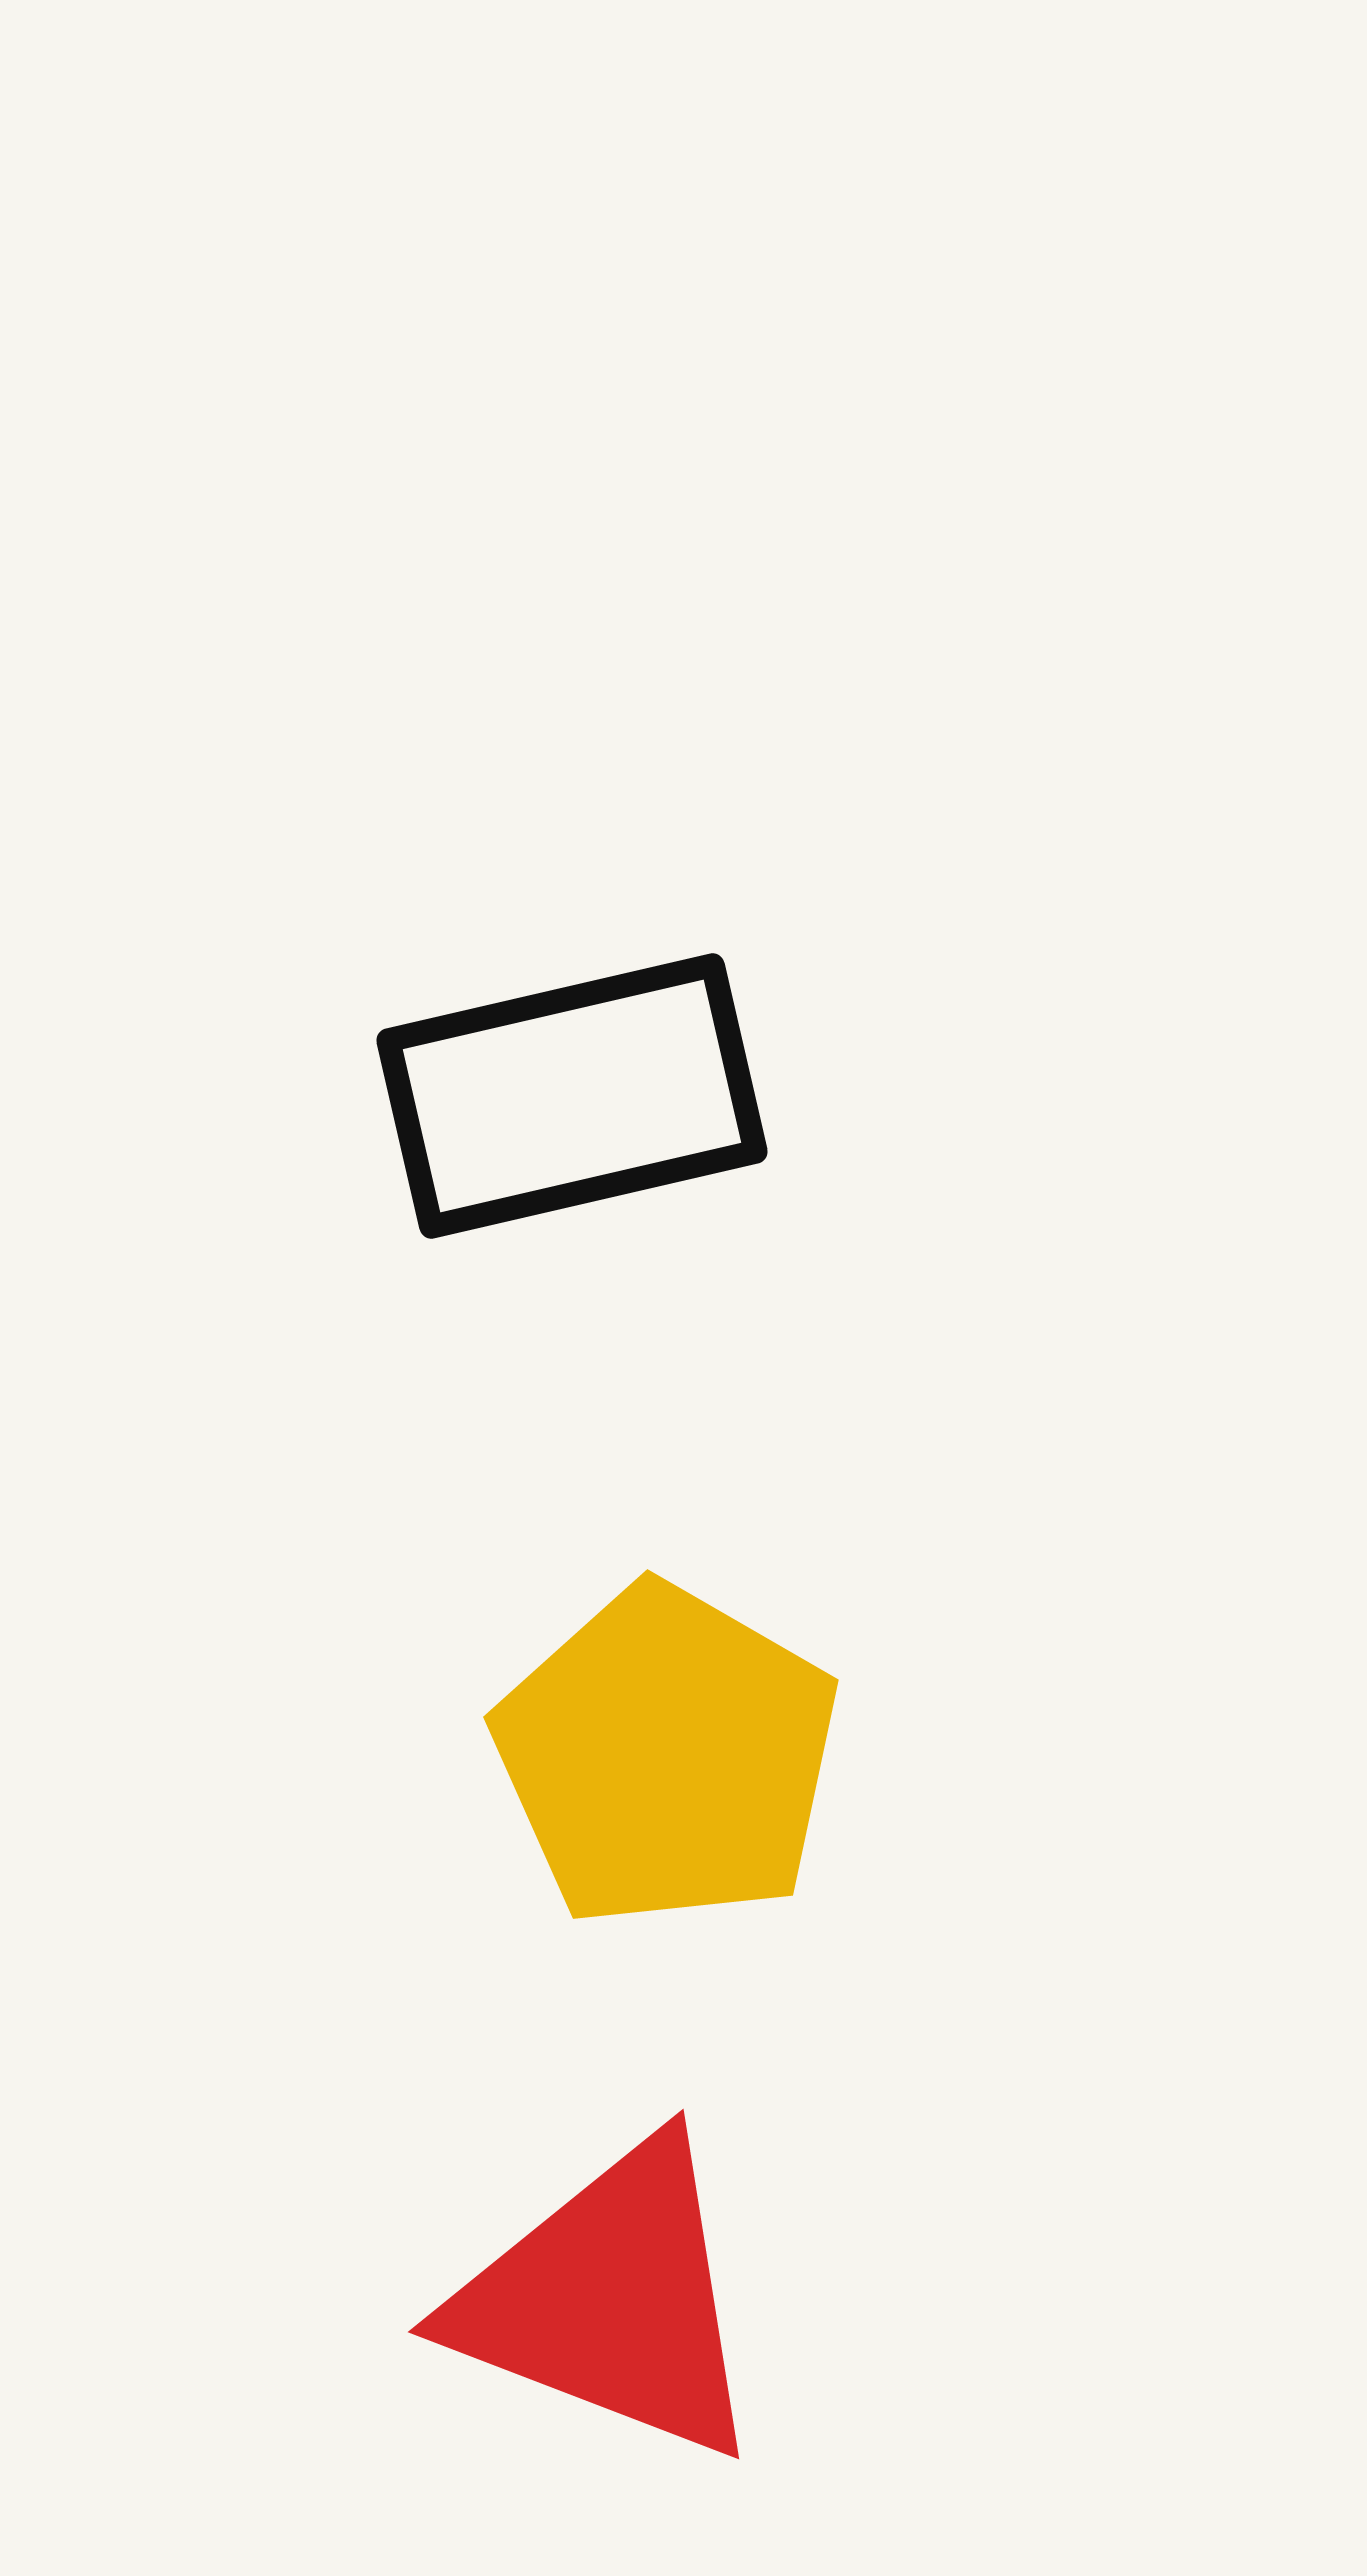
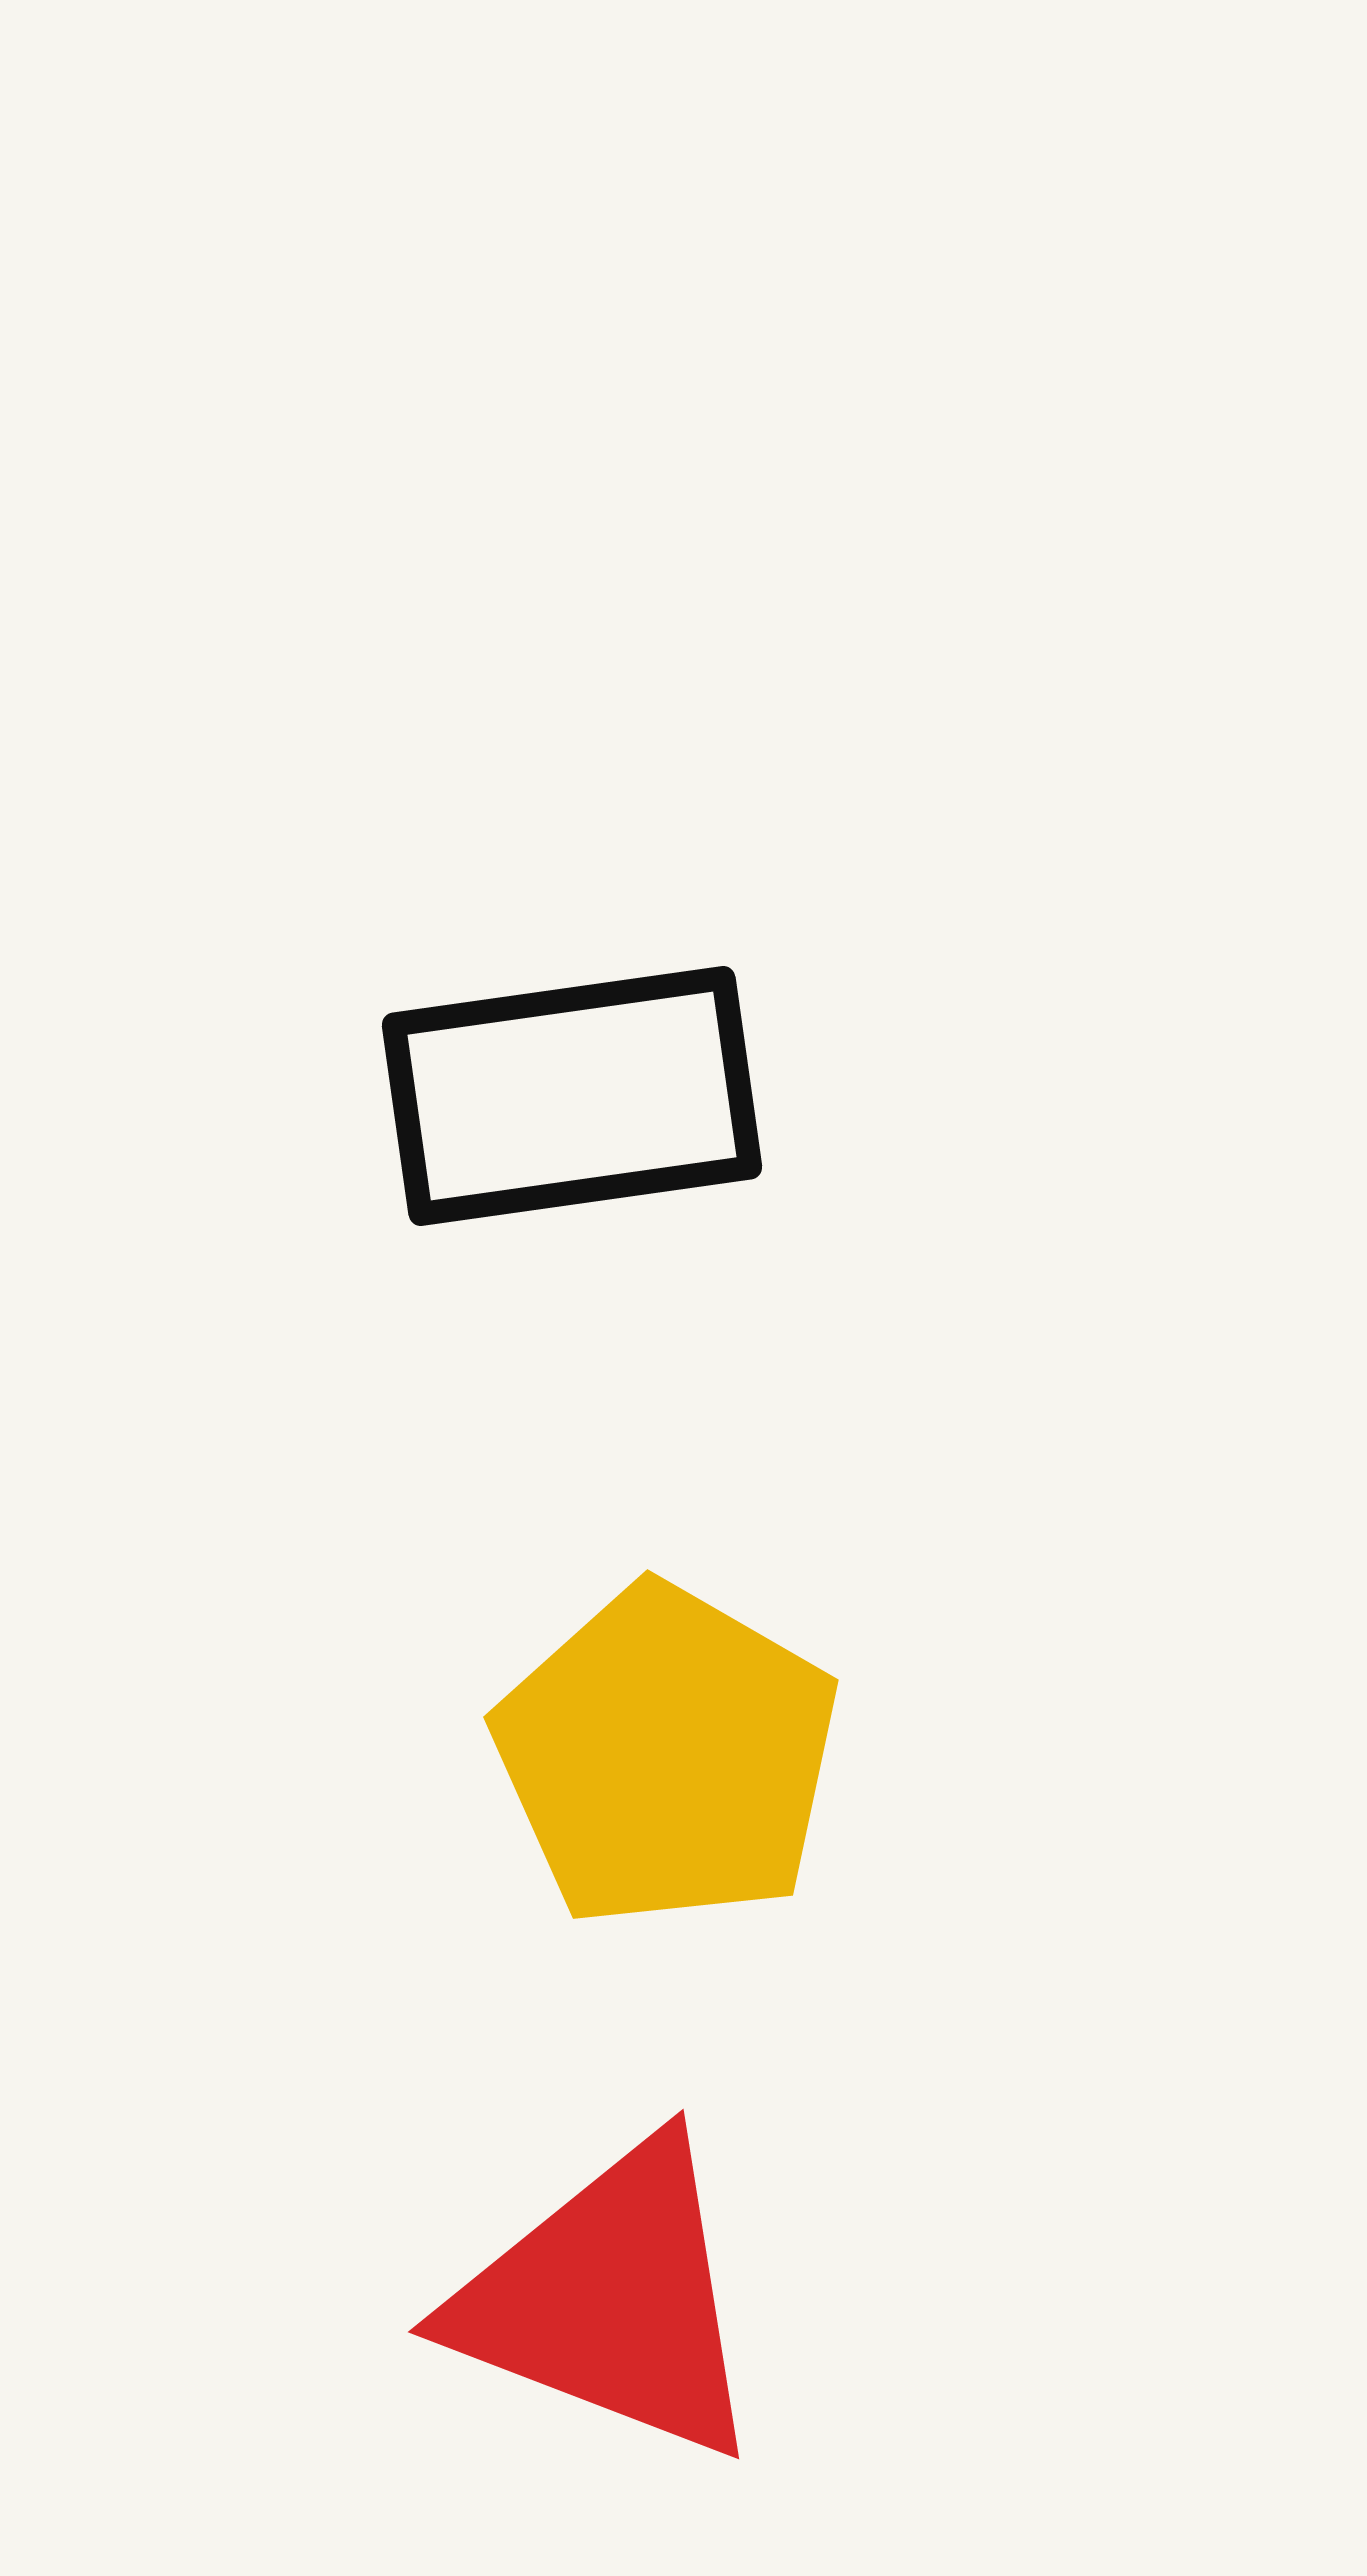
black rectangle: rotated 5 degrees clockwise
